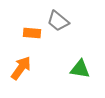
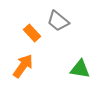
orange rectangle: rotated 42 degrees clockwise
orange arrow: moved 2 px right, 2 px up
